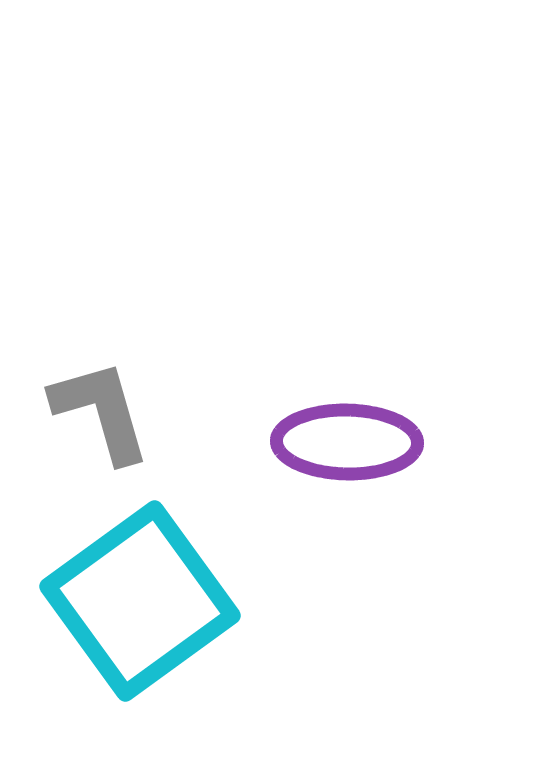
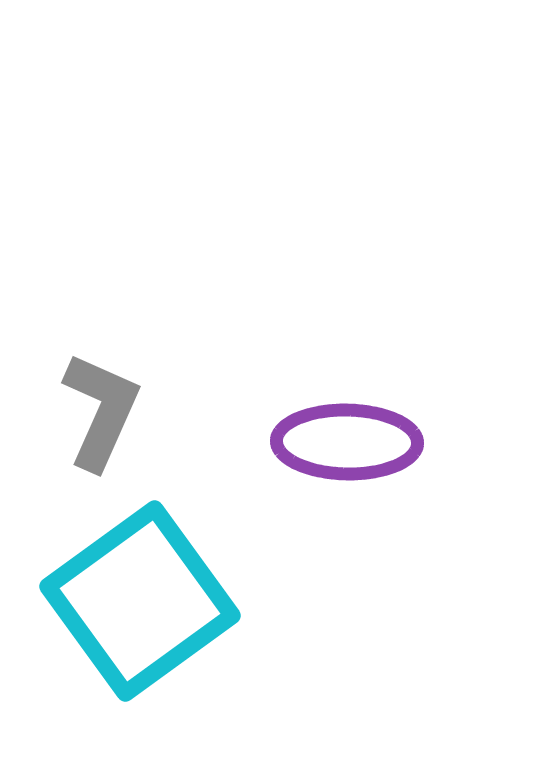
gray L-shape: rotated 40 degrees clockwise
